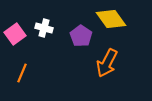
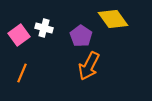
yellow diamond: moved 2 px right
pink square: moved 4 px right, 1 px down
orange arrow: moved 18 px left, 3 px down
